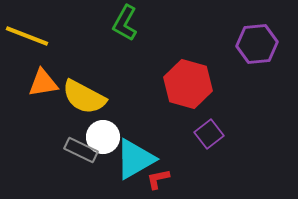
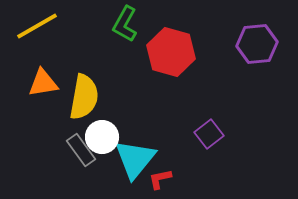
green L-shape: moved 1 px down
yellow line: moved 10 px right, 10 px up; rotated 51 degrees counterclockwise
red hexagon: moved 17 px left, 32 px up
yellow semicircle: rotated 108 degrees counterclockwise
white circle: moved 1 px left
gray rectangle: rotated 28 degrees clockwise
cyan triangle: rotated 21 degrees counterclockwise
red L-shape: moved 2 px right
